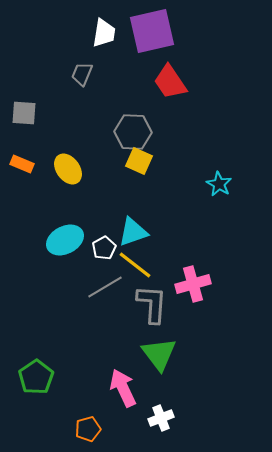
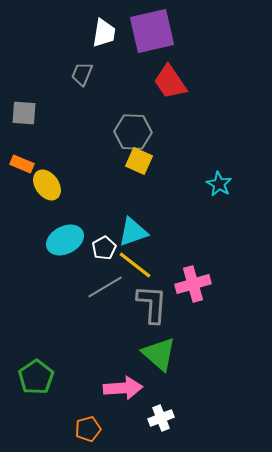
yellow ellipse: moved 21 px left, 16 px down
green triangle: rotated 12 degrees counterclockwise
pink arrow: rotated 111 degrees clockwise
